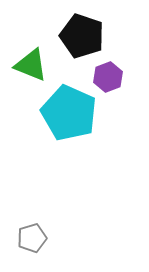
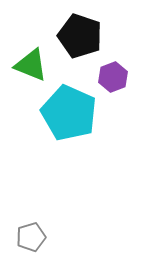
black pentagon: moved 2 px left
purple hexagon: moved 5 px right
gray pentagon: moved 1 px left, 1 px up
